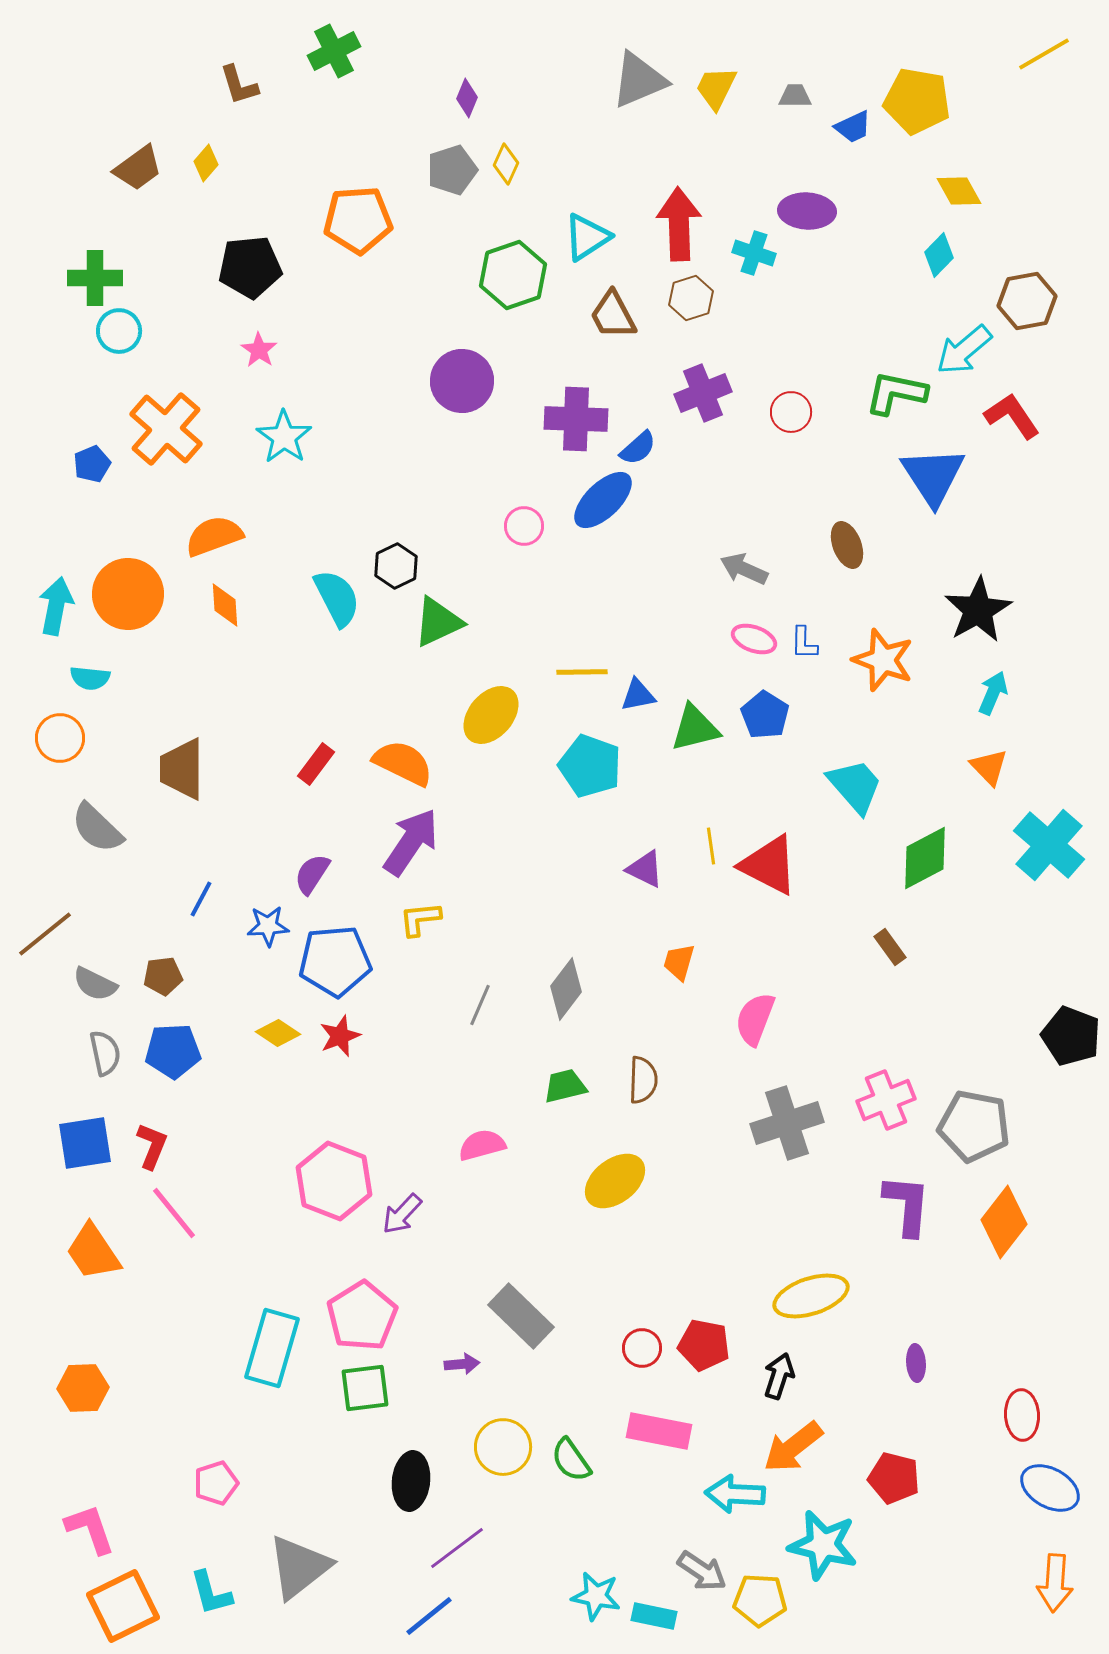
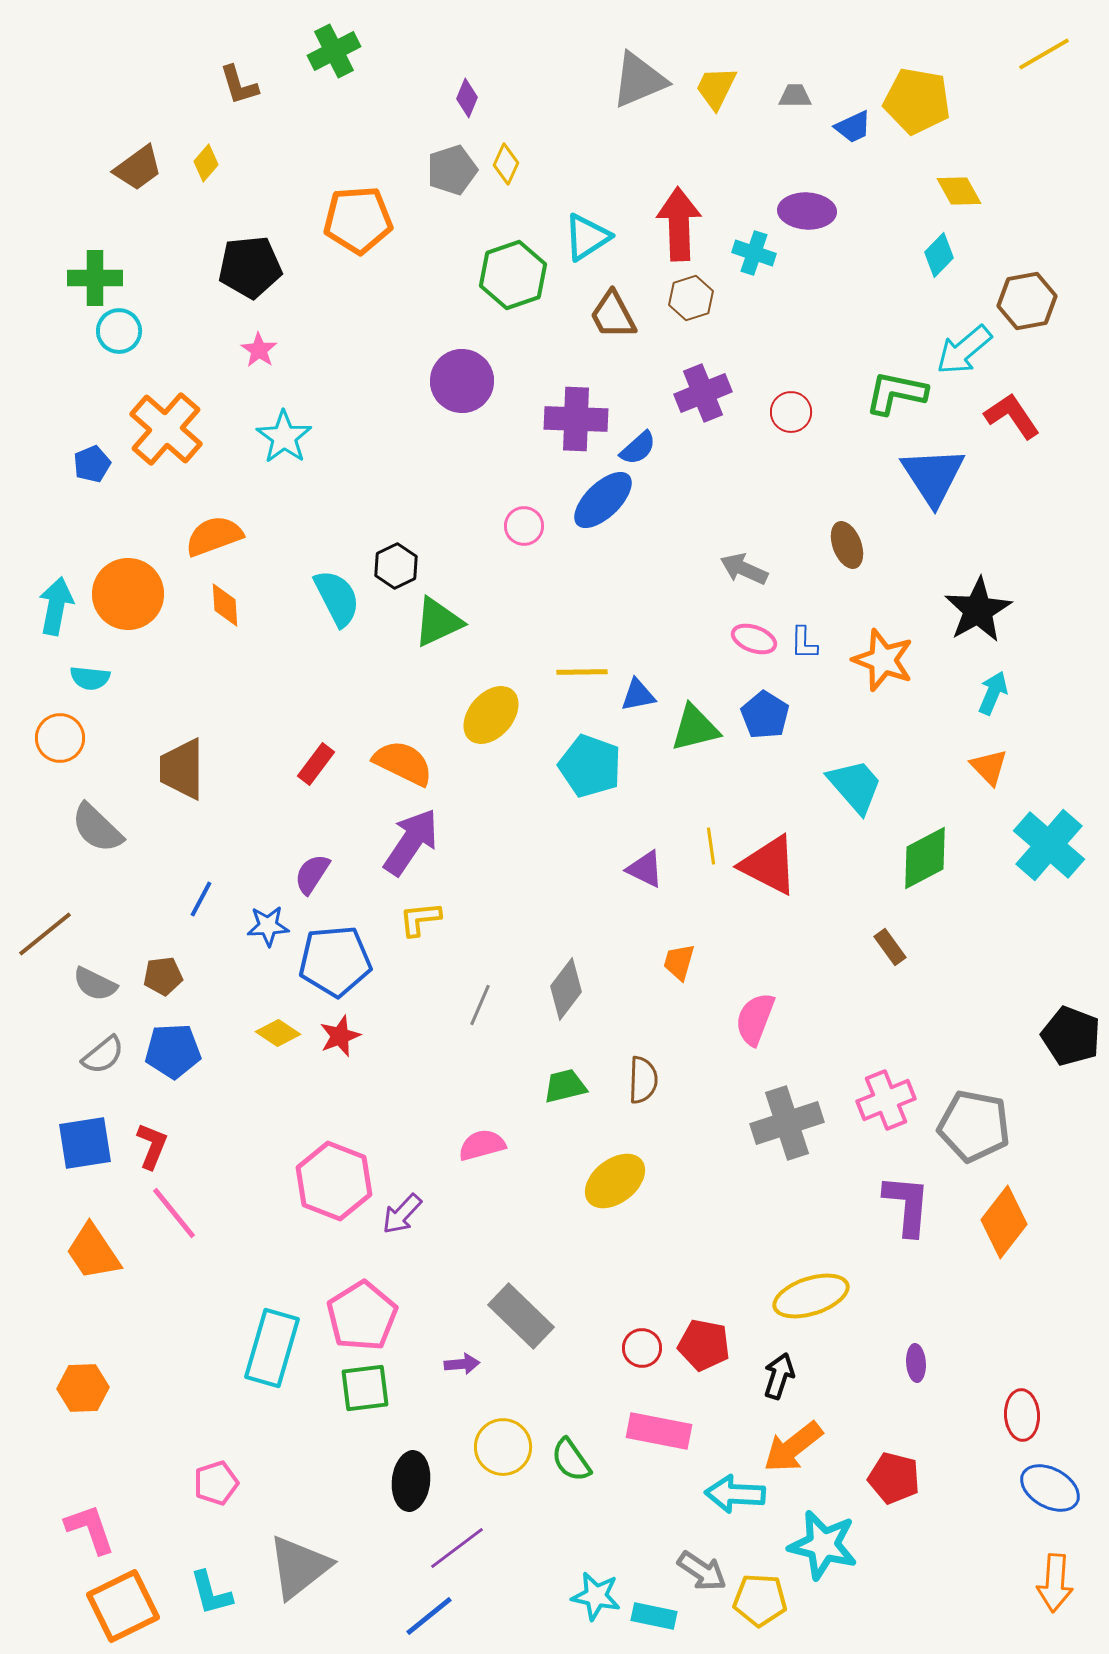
gray semicircle at (105, 1053): moved 2 px left, 2 px down; rotated 63 degrees clockwise
